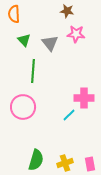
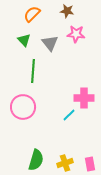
orange semicircle: moved 18 px right; rotated 48 degrees clockwise
